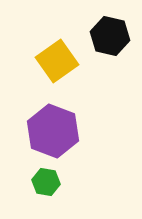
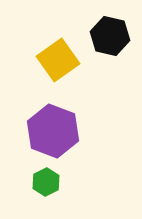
yellow square: moved 1 px right, 1 px up
green hexagon: rotated 24 degrees clockwise
